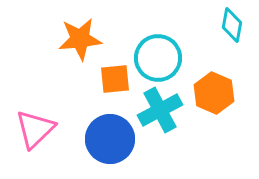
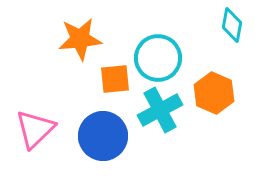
blue circle: moved 7 px left, 3 px up
